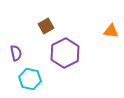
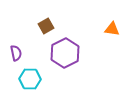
orange triangle: moved 1 px right, 2 px up
cyan hexagon: rotated 10 degrees counterclockwise
